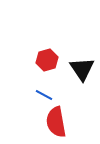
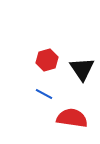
blue line: moved 1 px up
red semicircle: moved 16 px right, 4 px up; rotated 108 degrees clockwise
